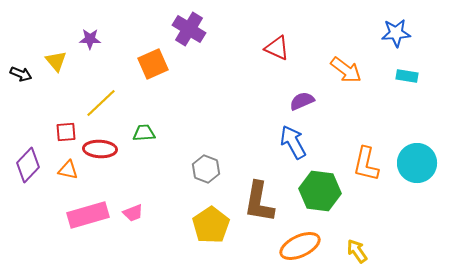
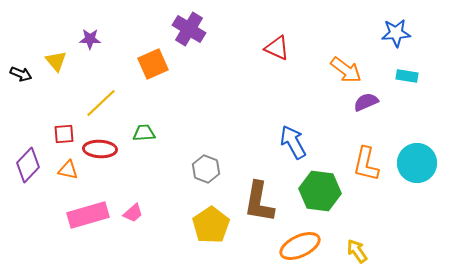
purple semicircle: moved 64 px right, 1 px down
red square: moved 2 px left, 2 px down
pink trapezoid: rotated 20 degrees counterclockwise
